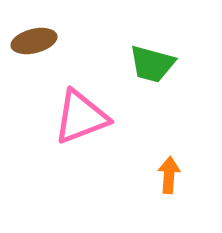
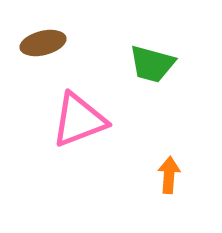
brown ellipse: moved 9 px right, 2 px down
pink triangle: moved 2 px left, 3 px down
